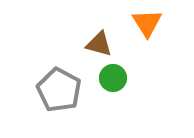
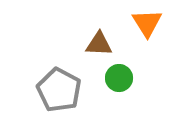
brown triangle: rotated 12 degrees counterclockwise
green circle: moved 6 px right
